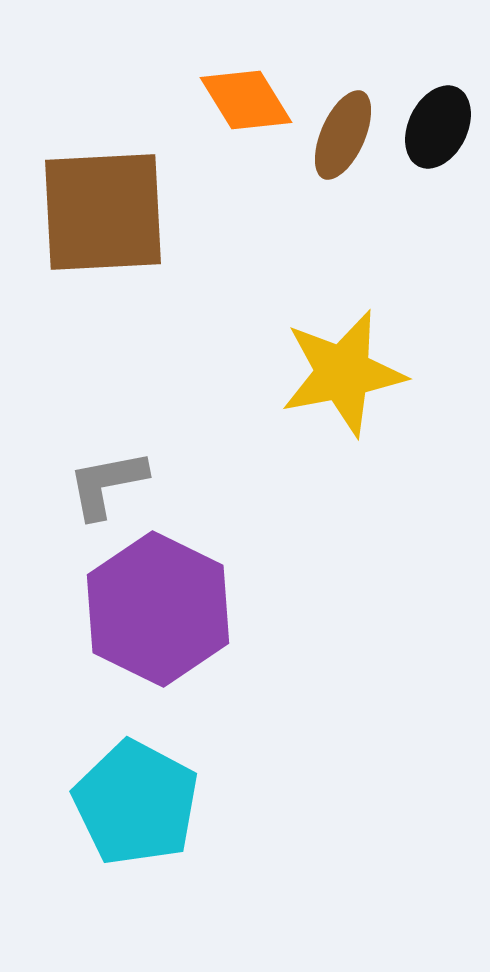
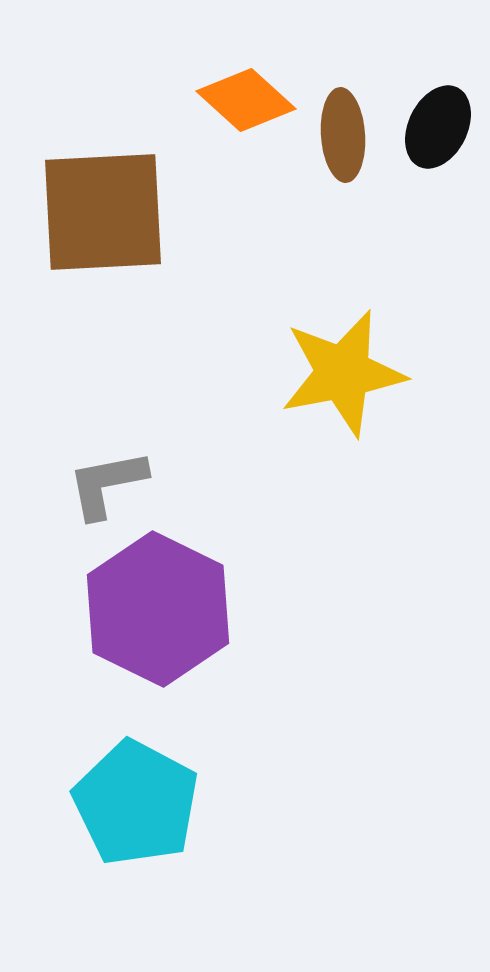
orange diamond: rotated 16 degrees counterclockwise
brown ellipse: rotated 28 degrees counterclockwise
